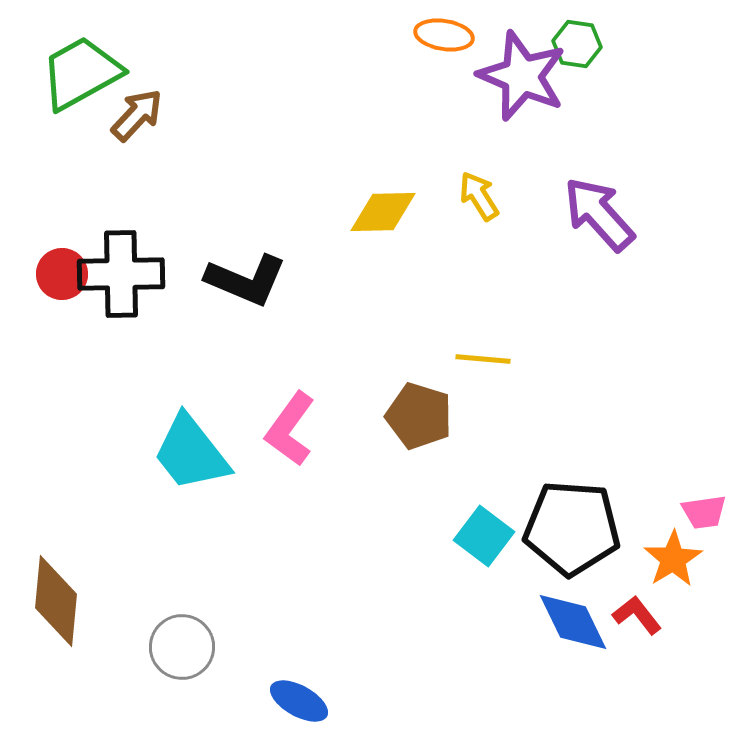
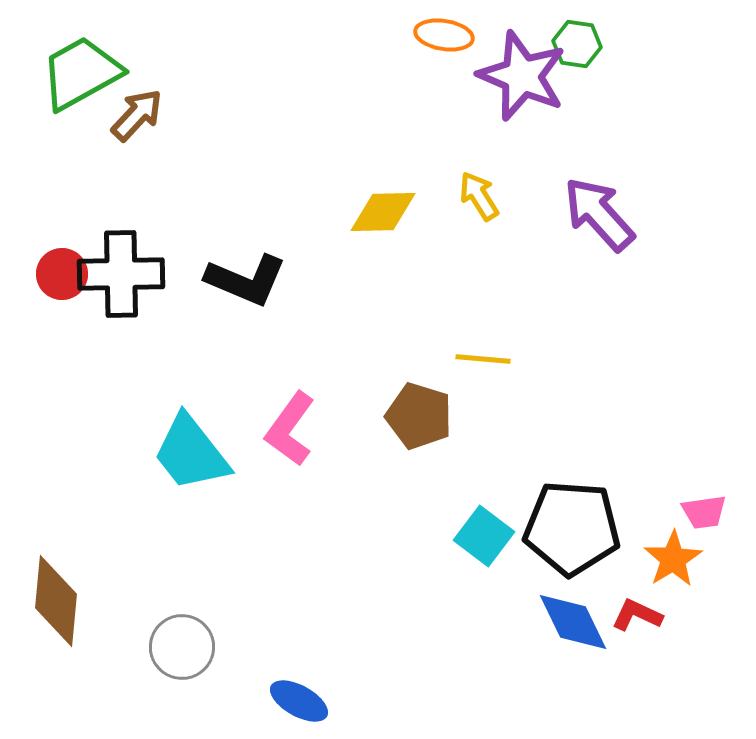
red L-shape: rotated 27 degrees counterclockwise
